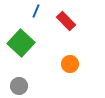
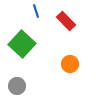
blue line: rotated 40 degrees counterclockwise
green square: moved 1 px right, 1 px down
gray circle: moved 2 px left
